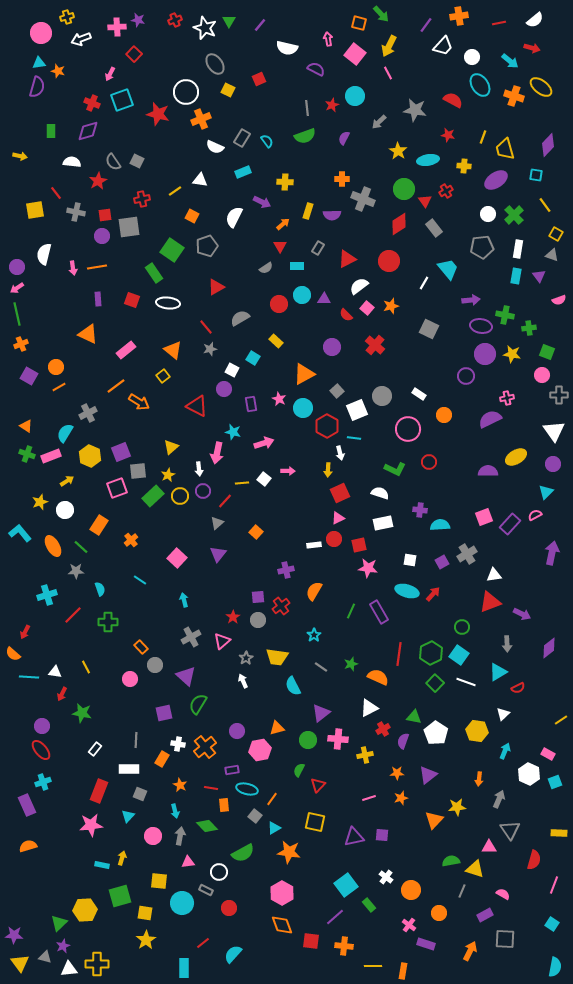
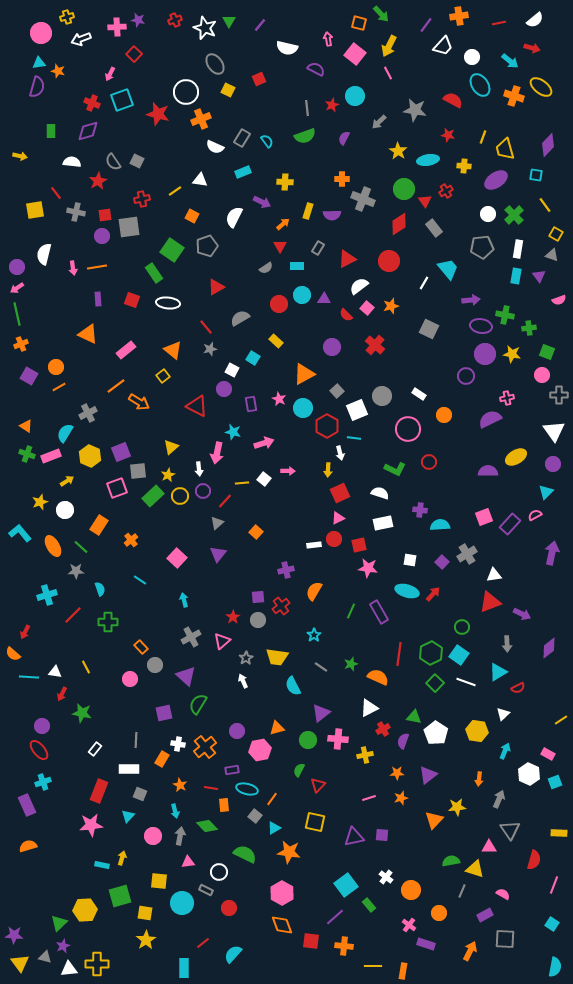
purple square at (442, 562): rotated 16 degrees counterclockwise
red ellipse at (41, 750): moved 2 px left
green semicircle at (243, 853): moved 2 px right, 1 px down; rotated 125 degrees counterclockwise
